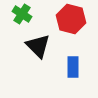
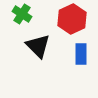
red hexagon: moved 1 px right; rotated 20 degrees clockwise
blue rectangle: moved 8 px right, 13 px up
